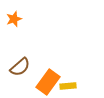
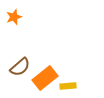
orange star: moved 2 px up
orange rectangle: moved 3 px left, 4 px up; rotated 15 degrees clockwise
